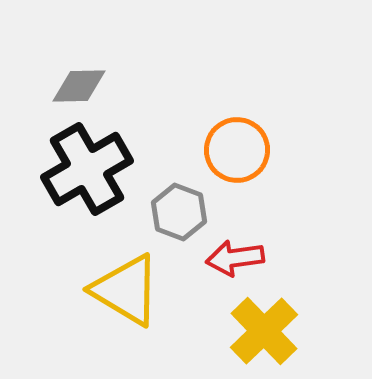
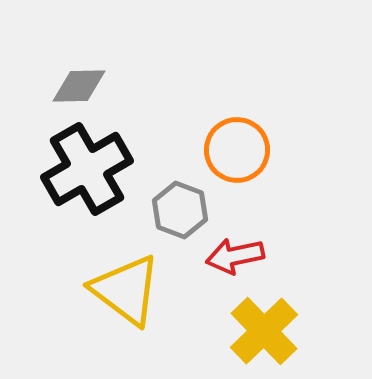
gray hexagon: moved 1 px right, 2 px up
red arrow: moved 2 px up; rotated 4 degrees counterclockwise
yellow triangle: rotated 6 degrees clockwise
